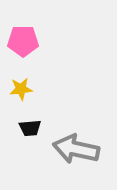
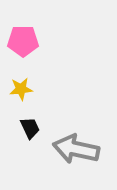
black trapezoid: rotated 110 degrees counterclockwise
